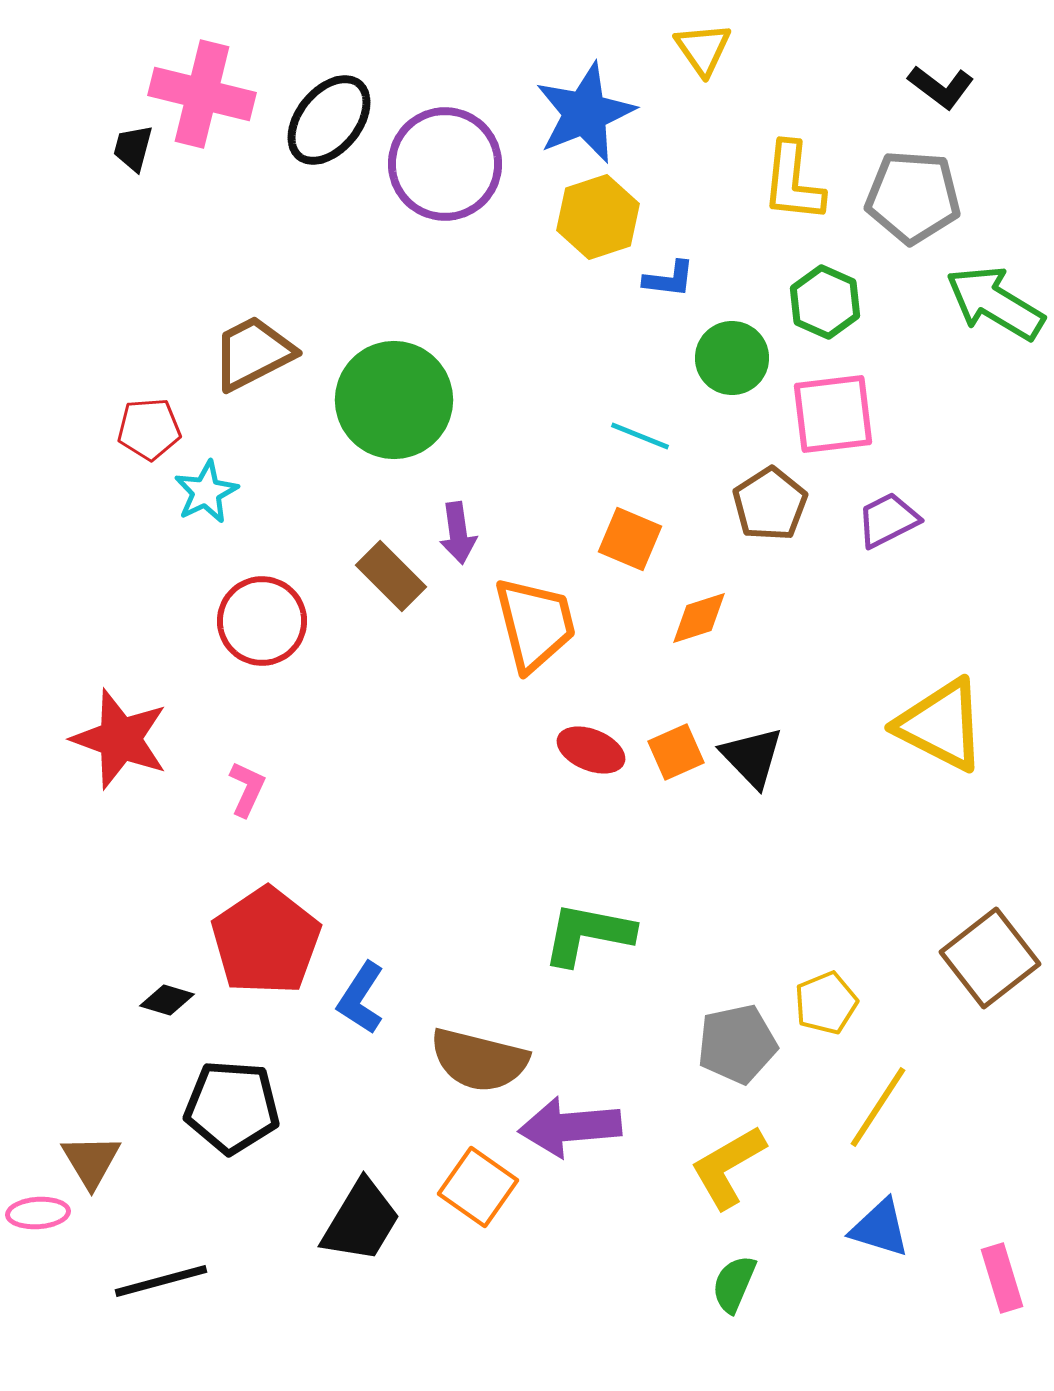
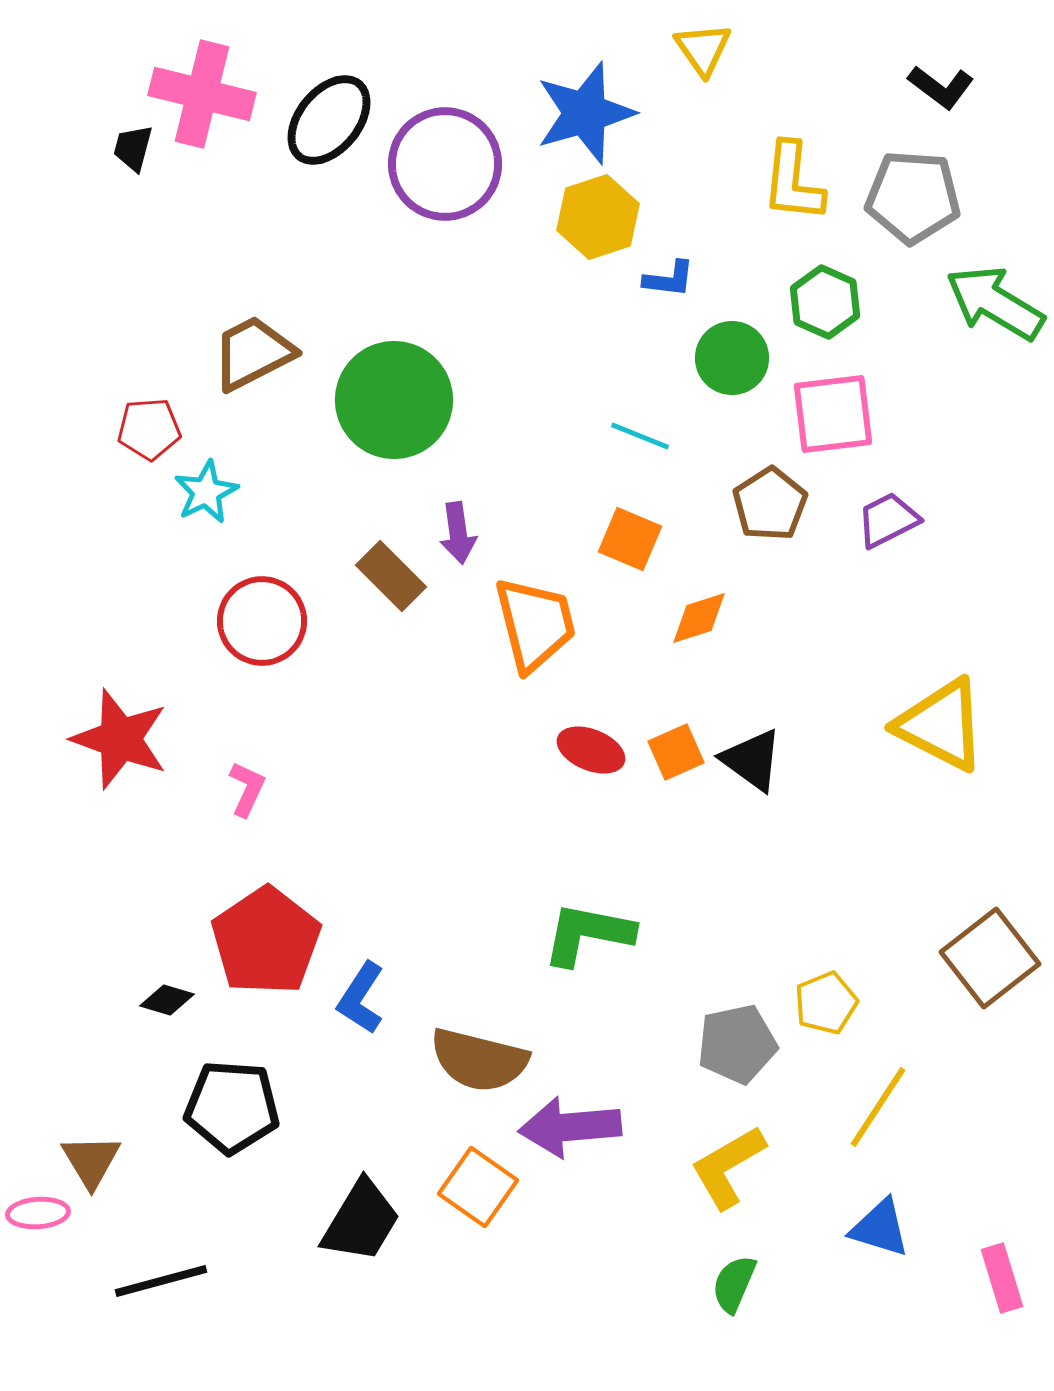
blue star at (585, 113): rotated 6 degrees clockwise
black triangle at (752, 757): moved 3 px down; rotated 10 degrees counterclockwise
